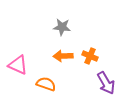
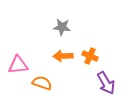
pink triangle: rotated 30 degrees counterclockwise
orange semicircle: moved 4 px left, 1 px up
